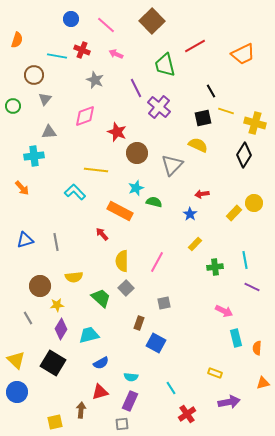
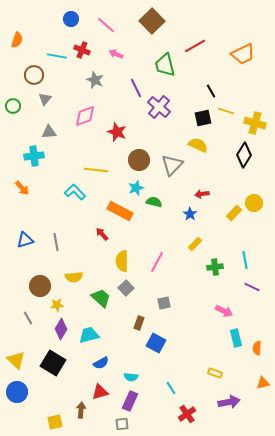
brown circle at (137, 153): moved 2 px right, 7 px down
